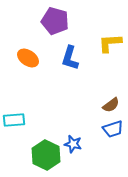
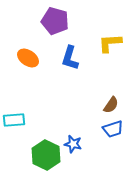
brown semicircle: rotated 18 degrees counterclockwise
